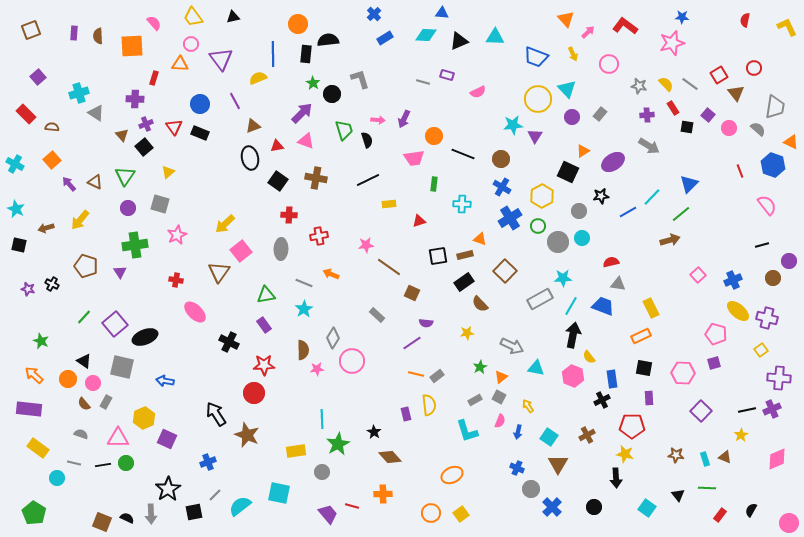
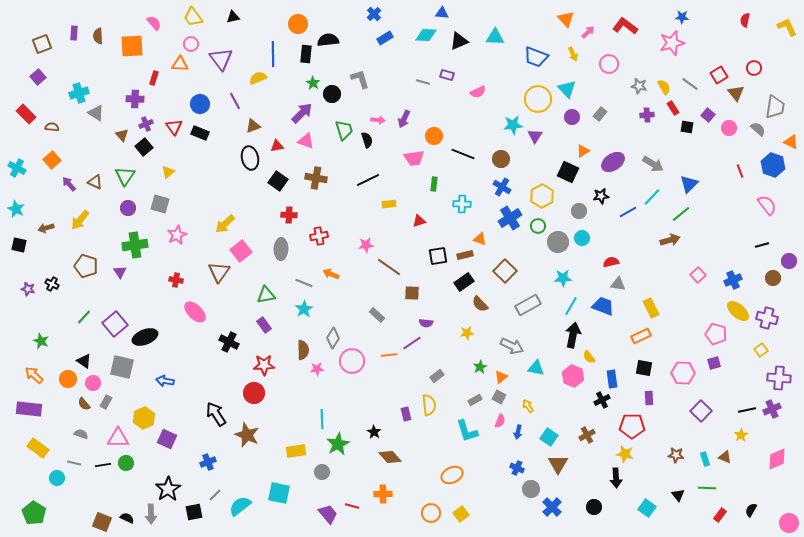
brown square at (31, 30): moved 11 px right, 14 px down
yellow semicircle at (666, 84): moved 2 px left, 3 px down; rotated 14 degrees clockwise
gray arrow at (649, 146): moved 4 px right, 18 px down
cyan cross at (15, 164): moved 2 px right, 4 px down
brown square at (412, 293): rotated 21 degrees counterclockwise
gray rectangle at (540, 299): moved 12 px left, 6 px down
orange line at (416, 374): moved 27 px left, 19 px up; rotated 21 degrees counterclockwise
